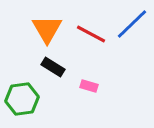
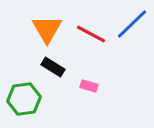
green hexagon: moved 2 px right
